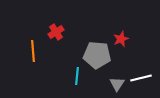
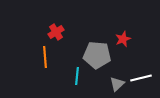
red star: moved 2 px right
orange line: moved 12 px right, 6 px down
gray triangle: rotated 14 degrees clockwise
